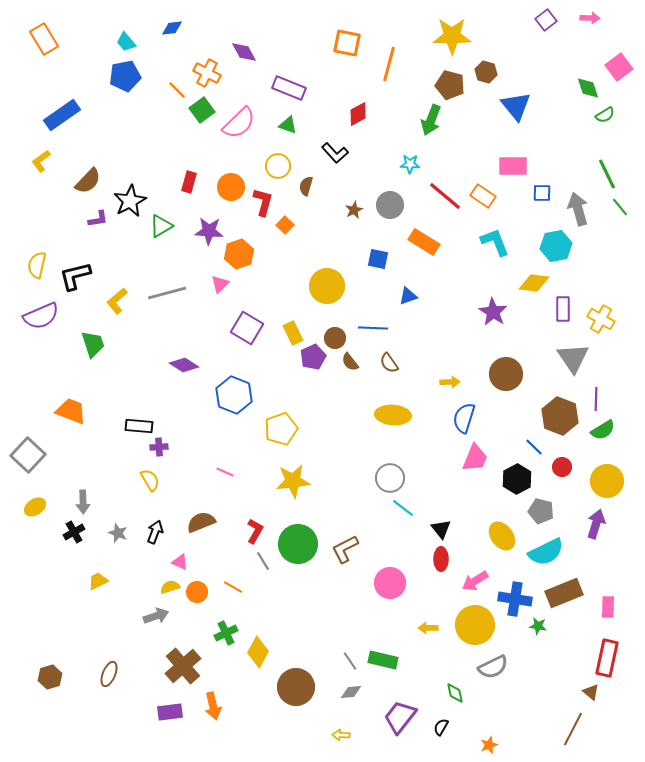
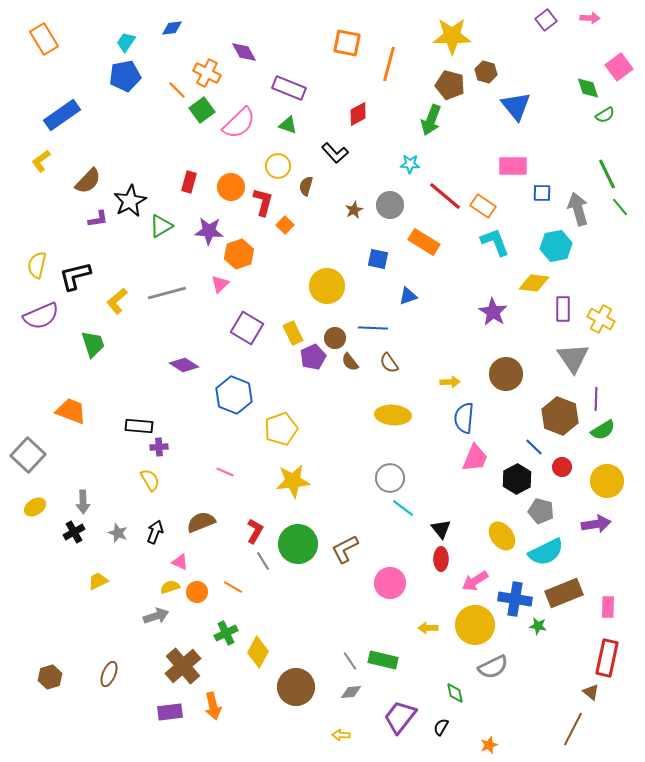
cyan trapezoid at (126, 42): rotated 75 degrees clockwise
orange rectangle at (483, 196): moved 10 px down
blue semicircle at (464, 418): rotated 12 degrees counterclockwise
purple arrow at (596, 524): rotated 64 degrees clockwise
